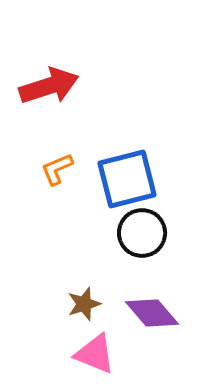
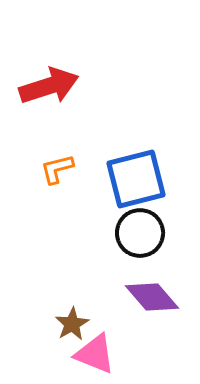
orange L-shape: rotated 9 degrees clockwise
blue square: moved 9 px right
black circle: moved 2 px left
brown star: moved 12 px left, 20 px down; rotated 12 degrees counterclockwise
purple diamond: moved 16 px up
